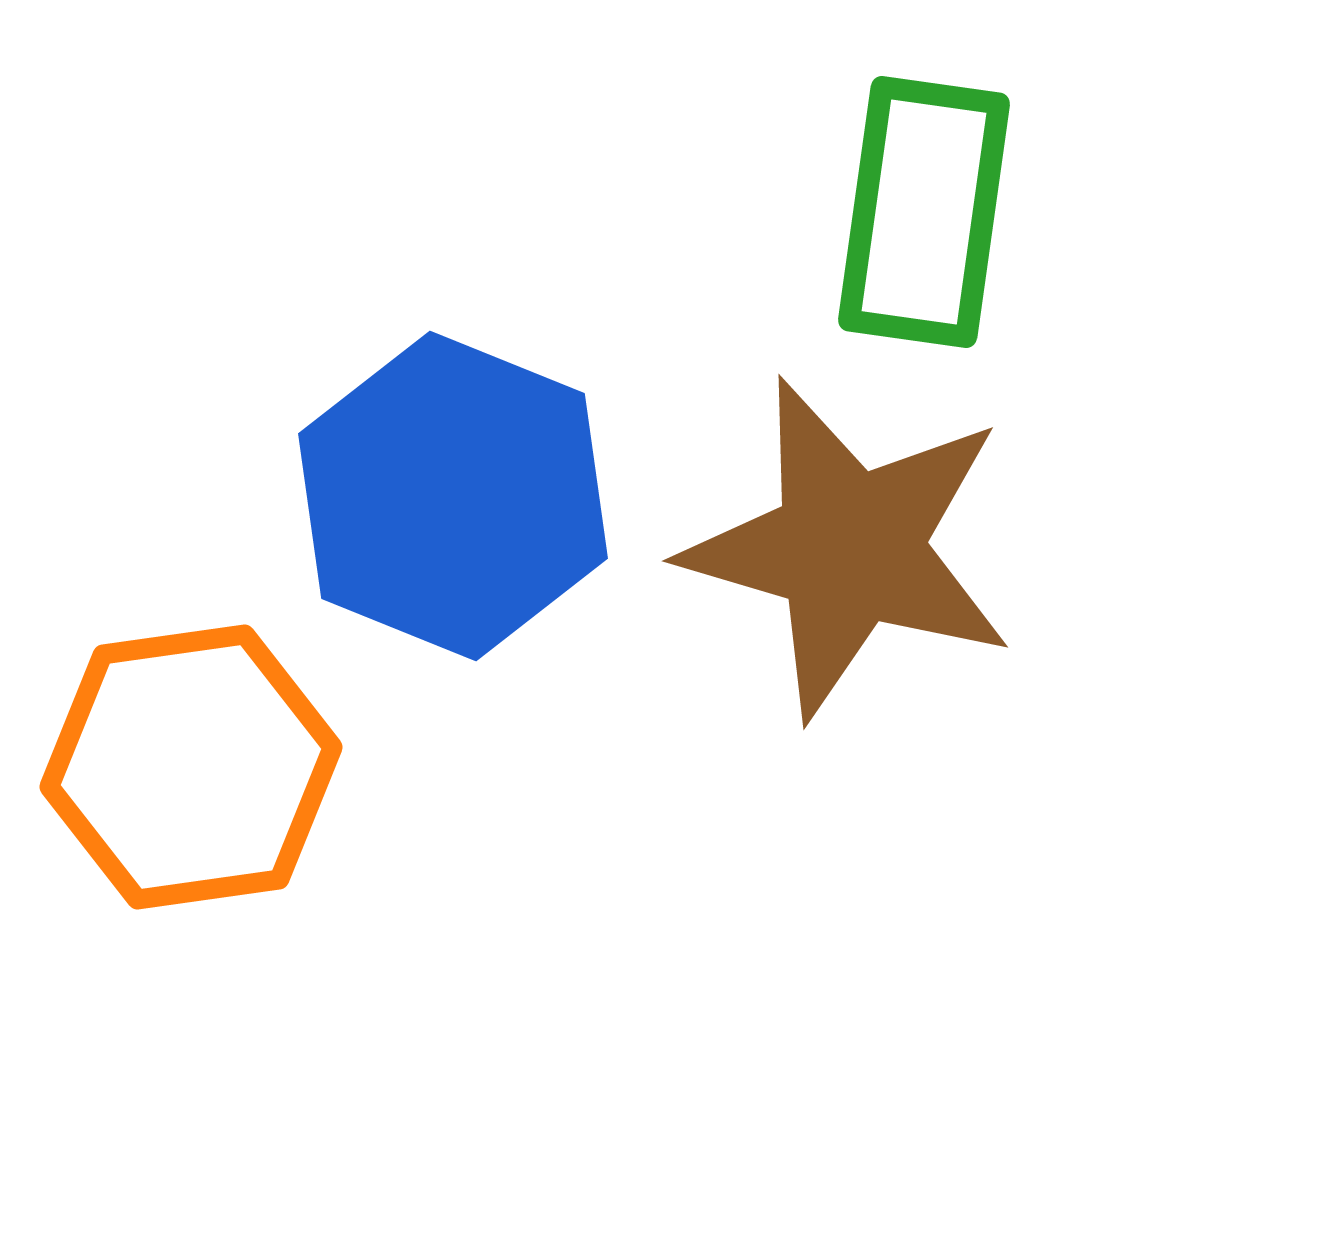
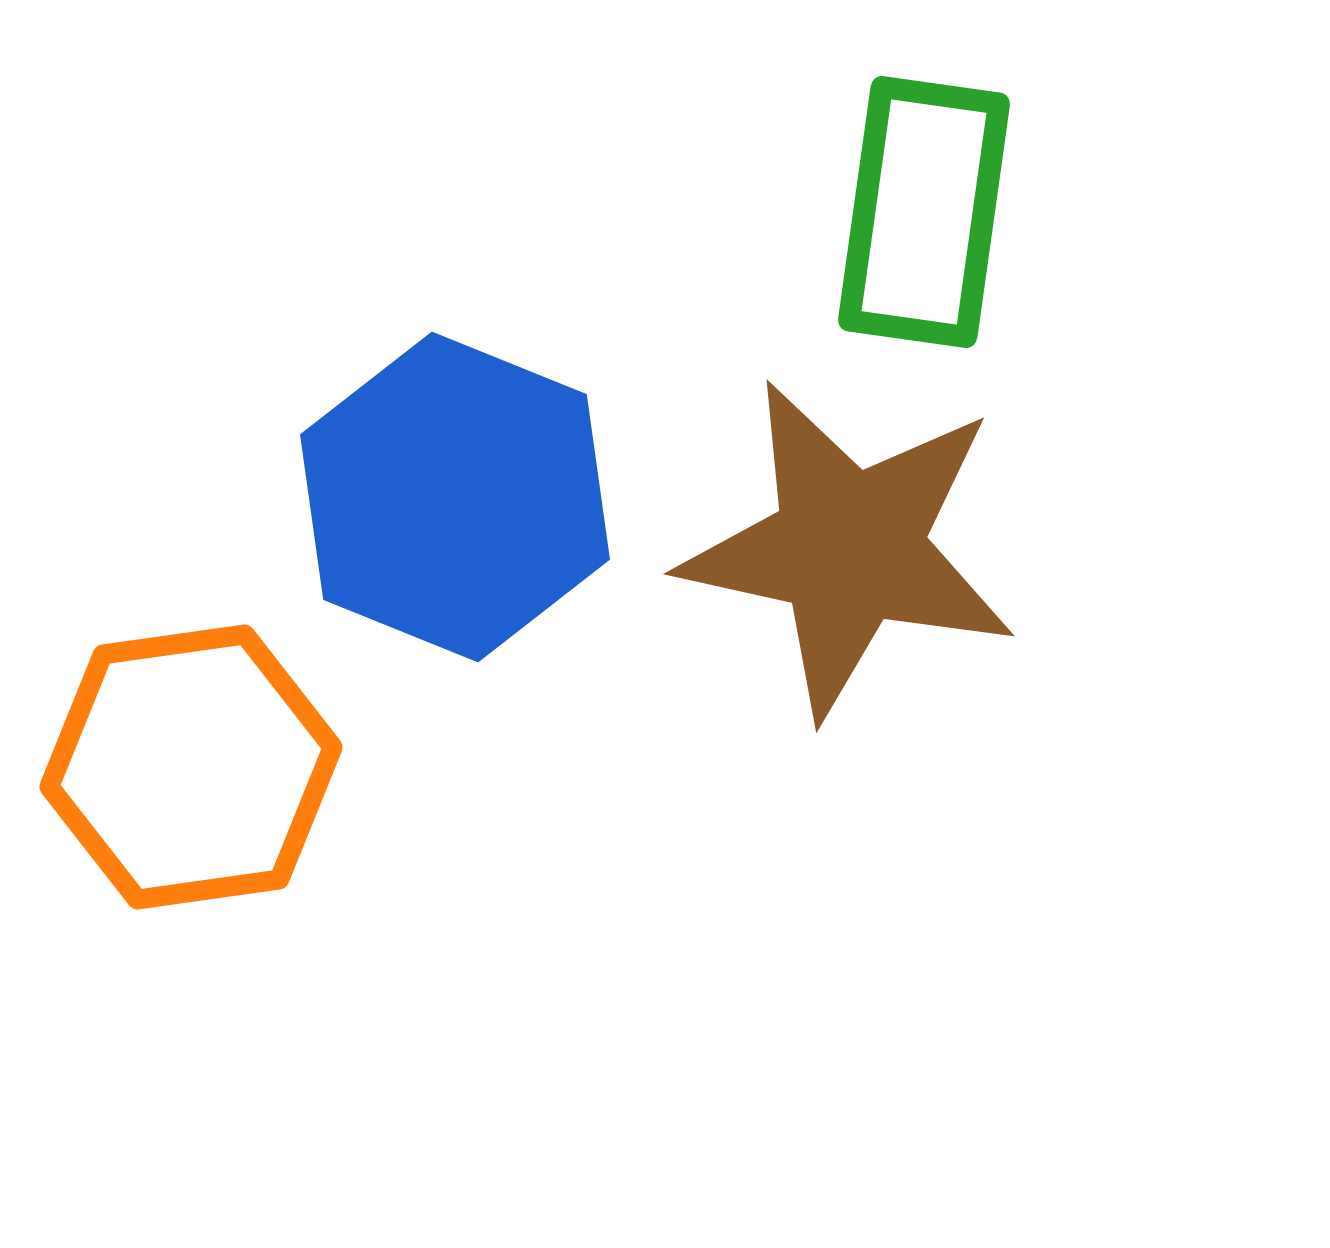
blue hexagon: moved 2 px right, 1 px down
brown star: rotated 4 degrees counterclockwise
